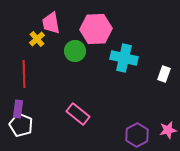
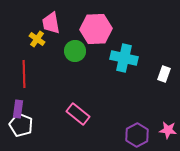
yellow cross: rotated 14 degrees counterclockwise
pink star: rotated 18 degrees clockwise
